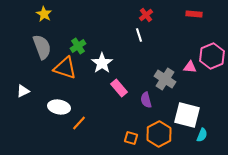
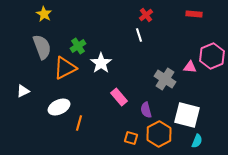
white star: moved 1 px left
orange triangle: rotated 45 degrees counterclockwise
pink rectangle: moved 9 px down
purple semicircle: moved 10 px down
white ellipse: rotated 35 degrees counterclockwise
orange line: rotated 28 degrees counterclockwise
cyan semicircle: moved 5 px left, 6 px down
